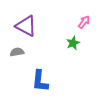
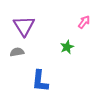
purple triangle: moved 2 px left; rotated 30 degrees clockwise
green star: moved 6 px left, 4 px down
